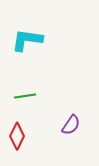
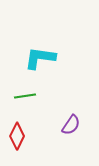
cyan L-shape: moved 13 px right, 18 px down
